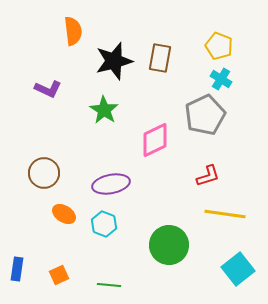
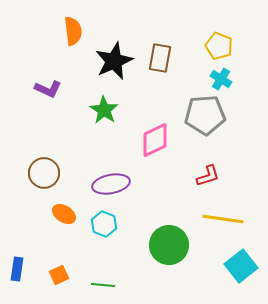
black star: rotated 9 degrees counterclockwise
gray pentagon: rotated 21 degrees clockwise
yellow line: moved 2 px left, 5 px down
cyan square: moved 3 px right, 3 px up
green line: moved 6 px left
